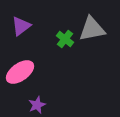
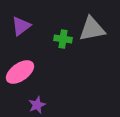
green cross: moved 2 px left; rotated 30 degrees counterclockwise
